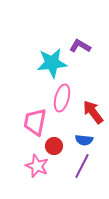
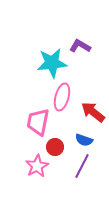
pink ellipse: moved 1 px up
red arrow: rotated 15 degrees counterclockwise
pink trapezoid: moved 3 px right
blue semicircle: rotated 12 degrees clockwise
red circle: moved 1 px right, 1 px down
pink star: rotated 20 degrees clockwise
